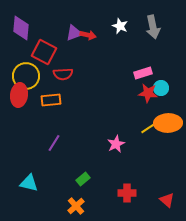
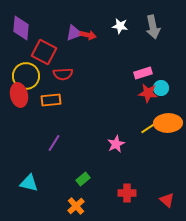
white star: rotated 14 degrees counterclockwise
red ellipse: rotated 20 degrees counterclockwise
